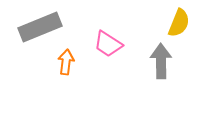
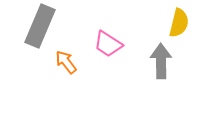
yellow semicircle: rotated 8 degrees counterclockwise
gray rectangle: moved 1 px up; rotated 45 degrees counterclockwise
orange arrow: rotated 45 degrees counterclockwise
